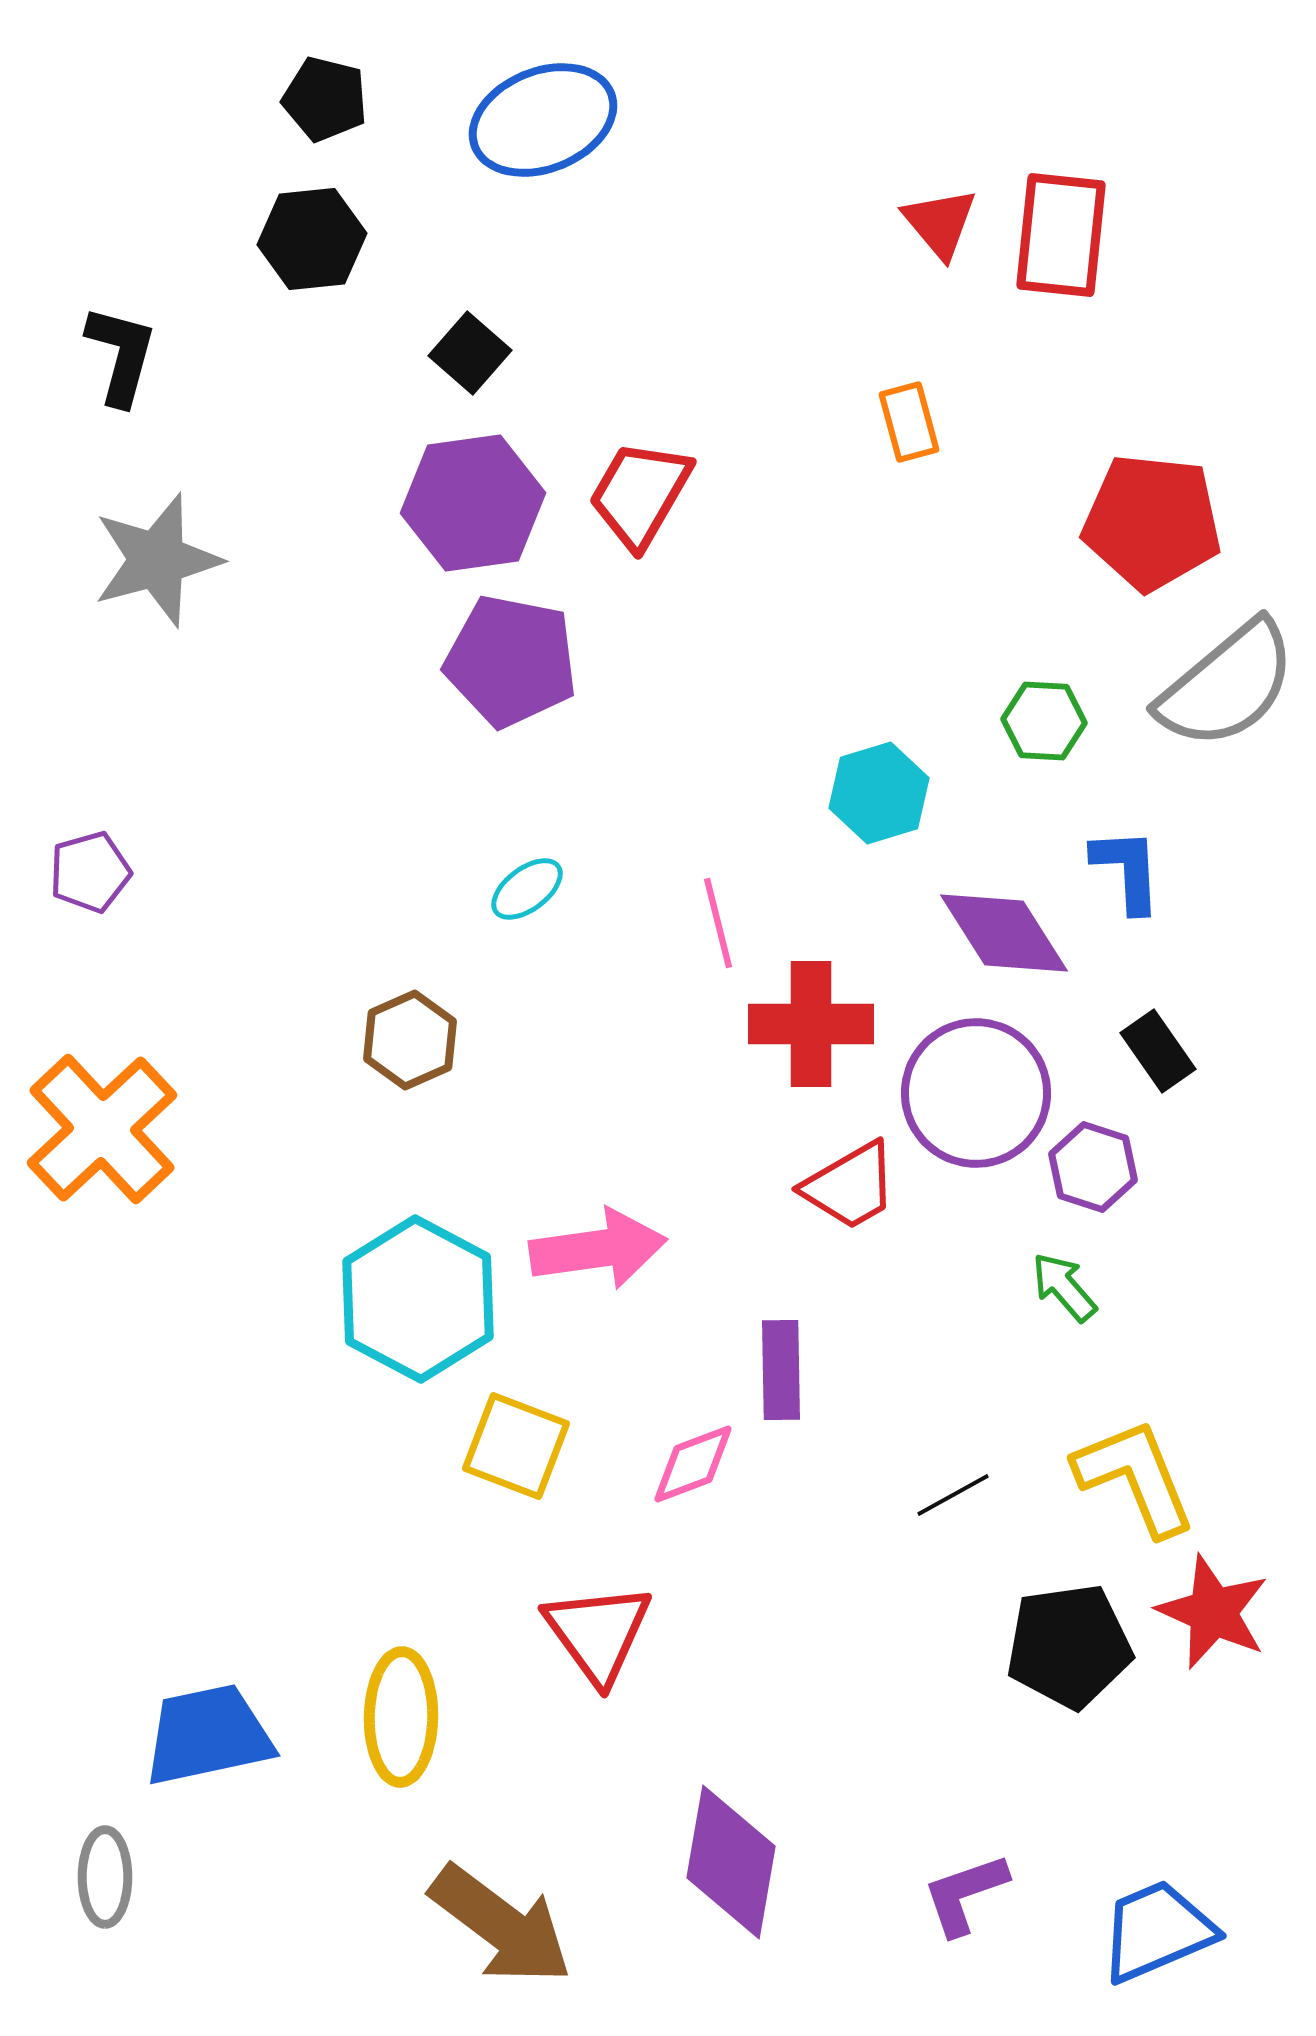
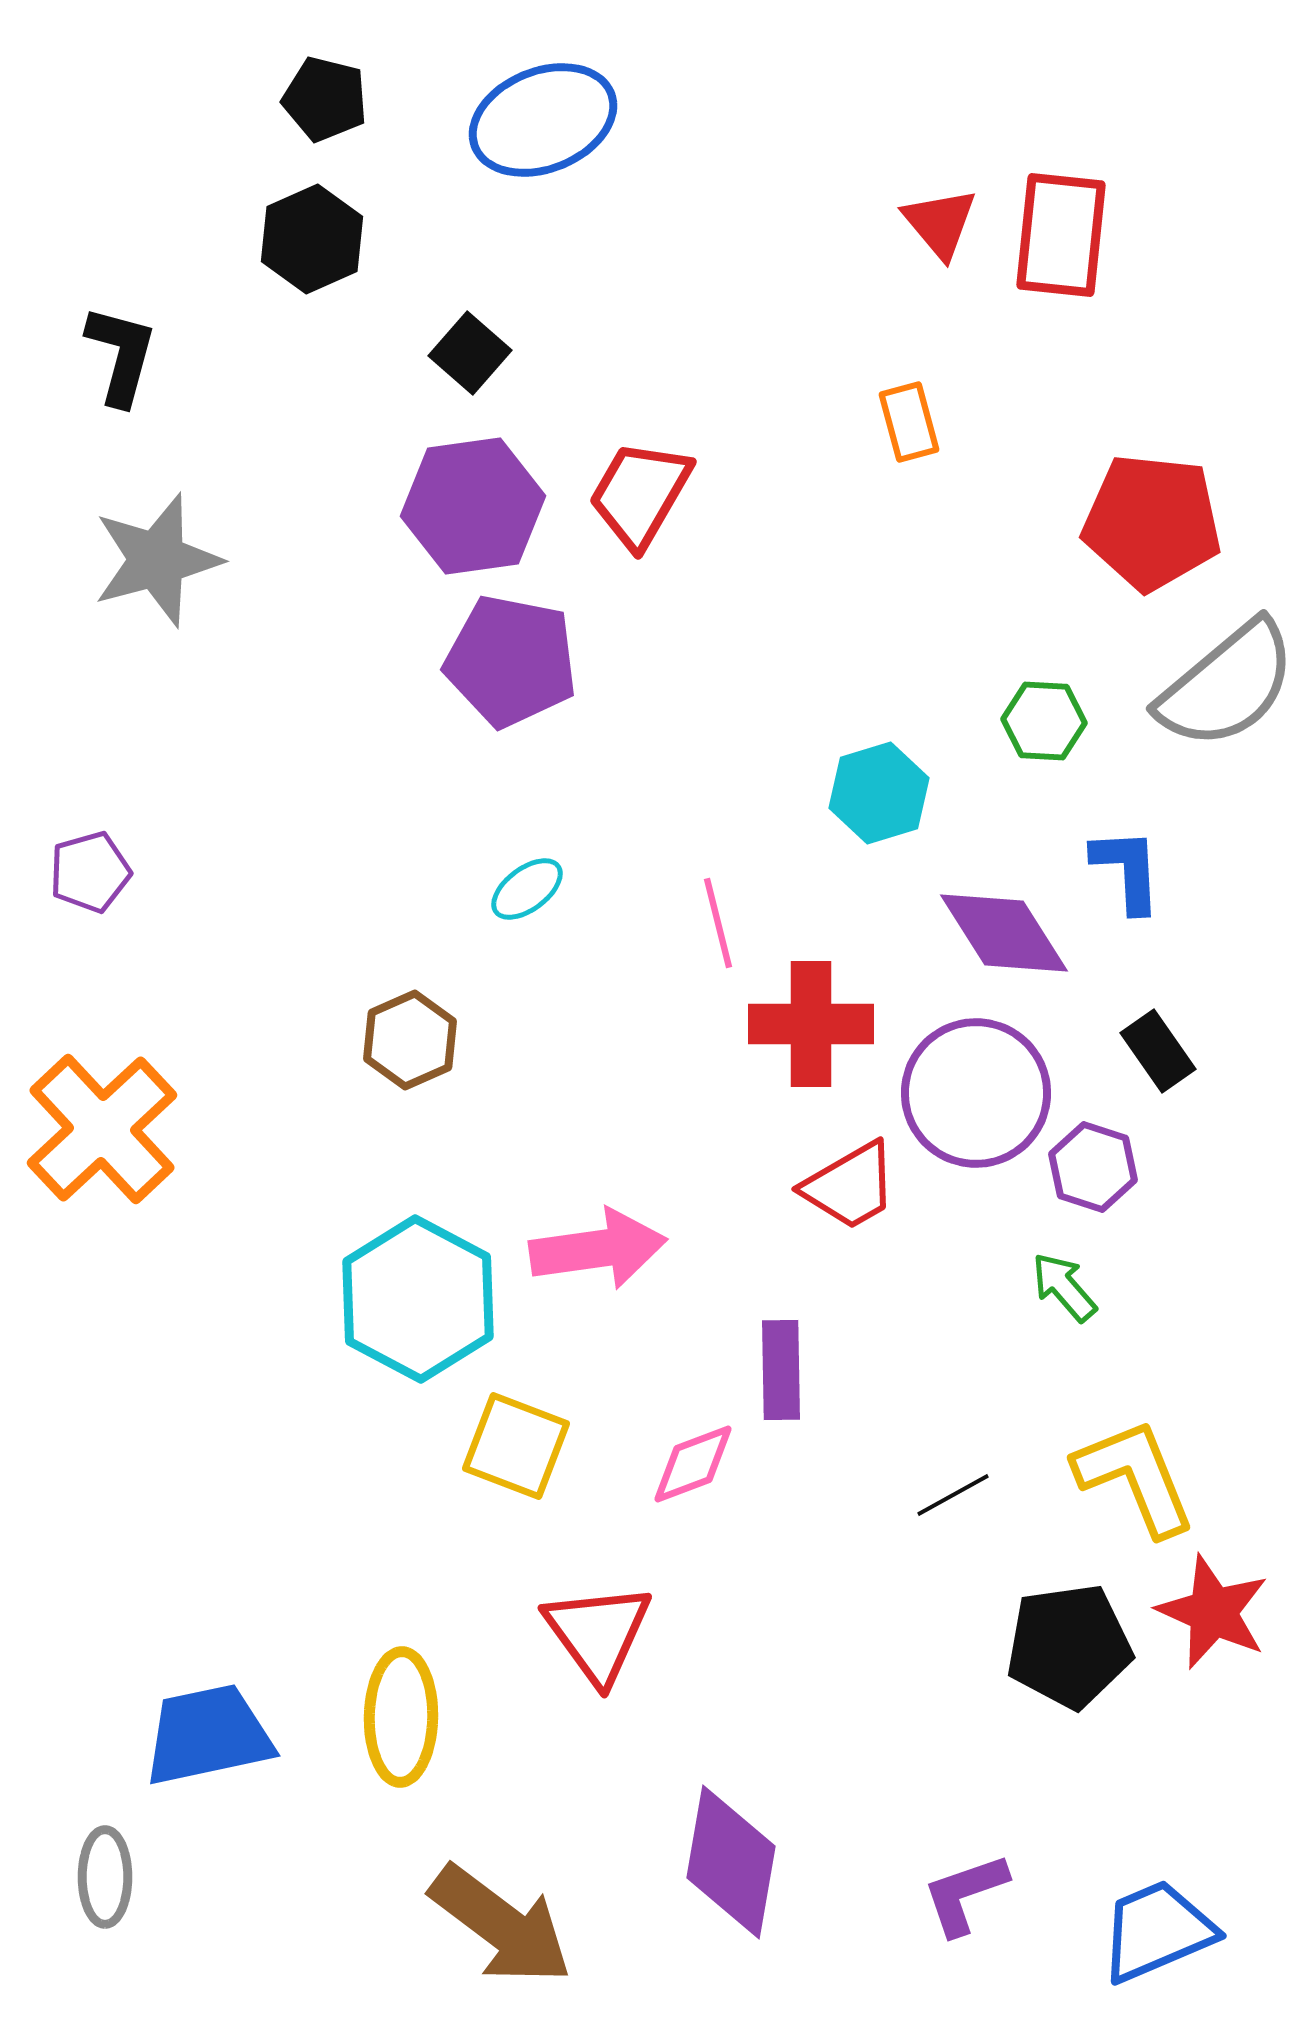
black hexagon at (312, 239): rotated 18 degrees counterclockwise
purple hexagon at (473, 503): moved 3 px down
